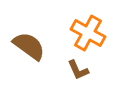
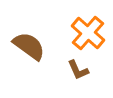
orange cross: rotated 12 degrees clockwise
